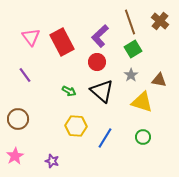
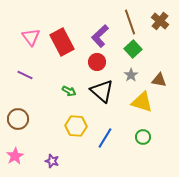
green square: rotated 12 degrees counterclockwise
purple line: rotated 28 degrees counterclockwise
